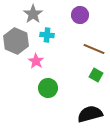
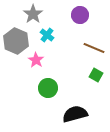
cyan cross: rotated 32 degrees clockwise
brown line: moved 1 px up
pink star: moved 1 px up
black semicircle: moved 15 px left
